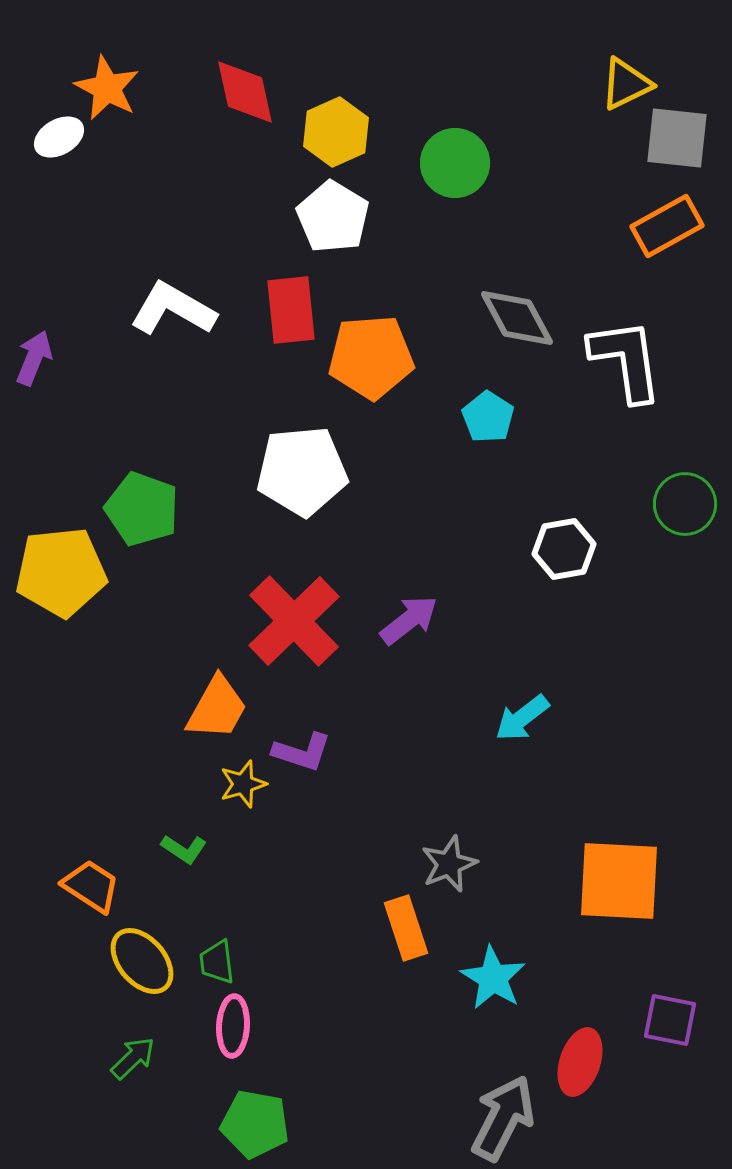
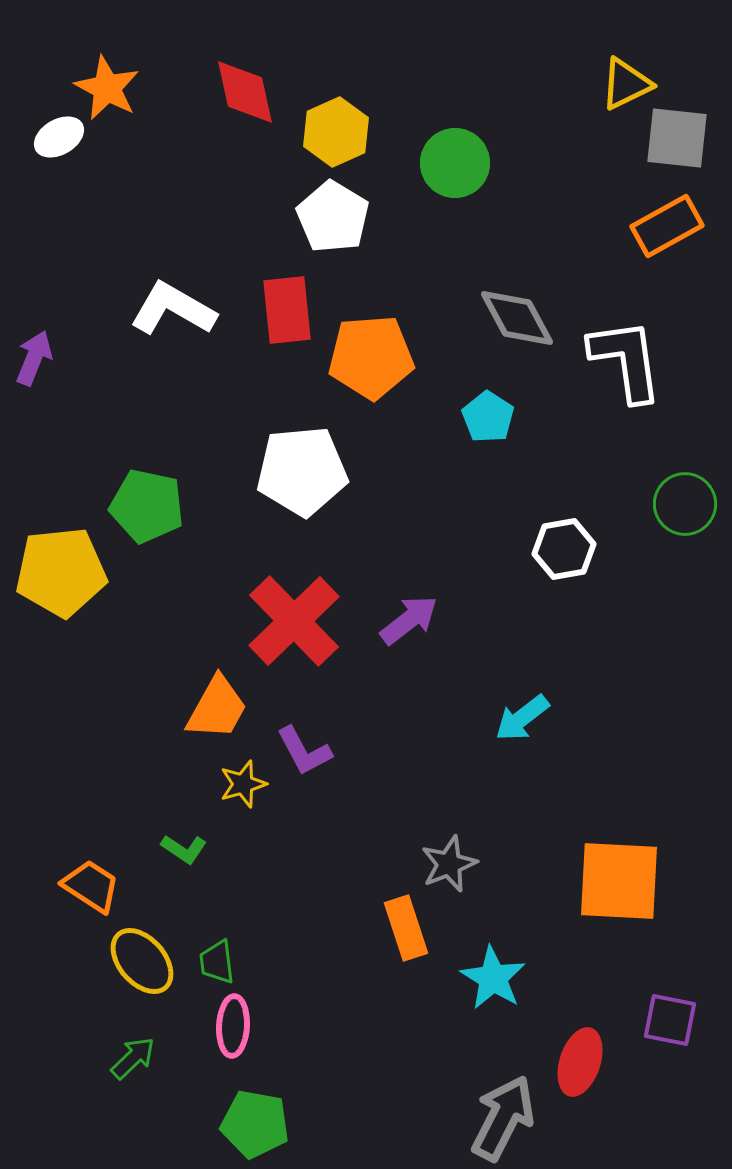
red rectangle at (291, 310): moved 4 px left
green pentagon at (142, 509): moved 5 px right, 3 px up; rotated 8 degrees counterclockwise
purple L-shape at (302, 752): moved 2 px right, 1 px up; rotated 44 degrees clockwise
